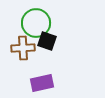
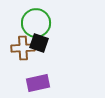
black square: moved 8 px left, 2 px down
purple rectangle: moved 4 px left
